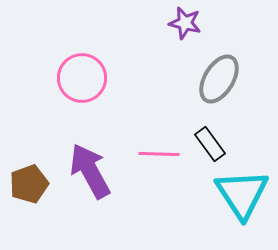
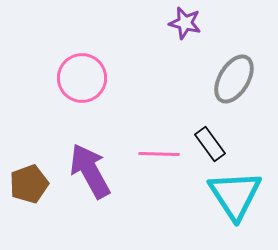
gray ellipse: moved 15 px right
cyan triangle: moved 7 px left, 1 px down
